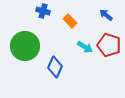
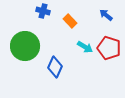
red pentagon: moved 3 px down
